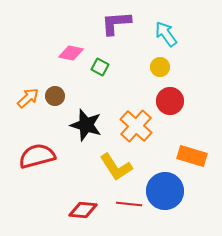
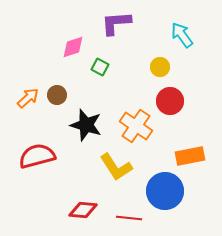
cyan arrow: moved 16 px right, 1 px down
pink diamond: moved 2 px right, 6 px up; rotated 30 degrees counterclockwise
brown circle: moved 2 px right, 1 px up
orange cross: rotated 8 degrees counterclockwise
orange rectangle: moved 2 px left; rotated 28 degrees counterclockwise
red line: moved 14 px down
